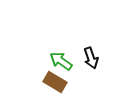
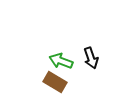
green arrow: rotated 15 degrees counterclockwise
